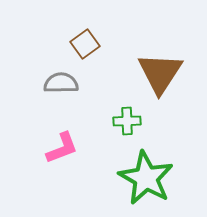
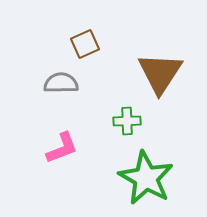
brown square: rotated 12 degrees clockwise
